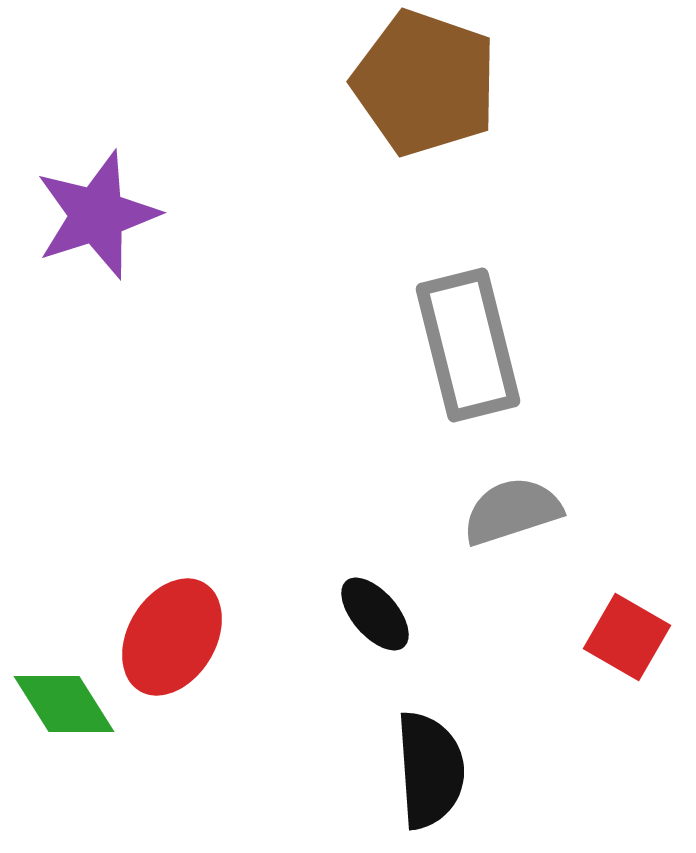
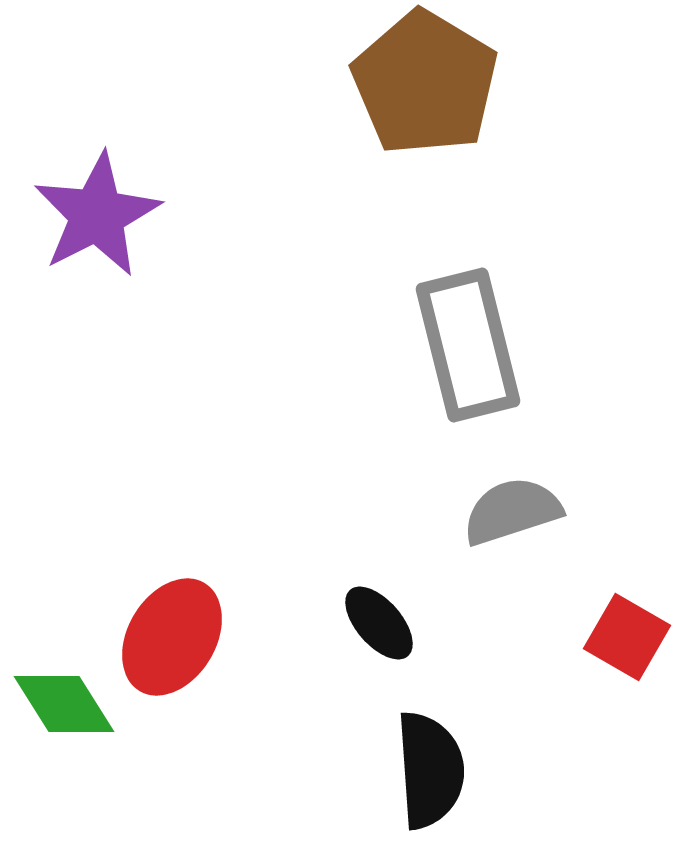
brown pentagon: rotated 12 degrees clockwise
purple star: rotated 9 degrees counterclockwise
black ellipse: moved 4 px right, 9 px down
